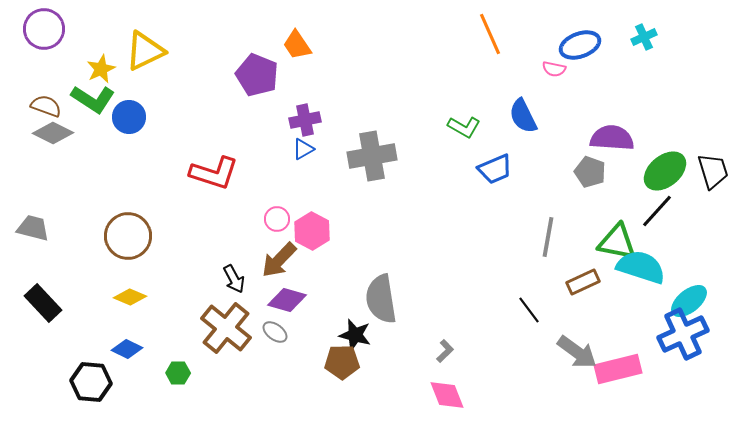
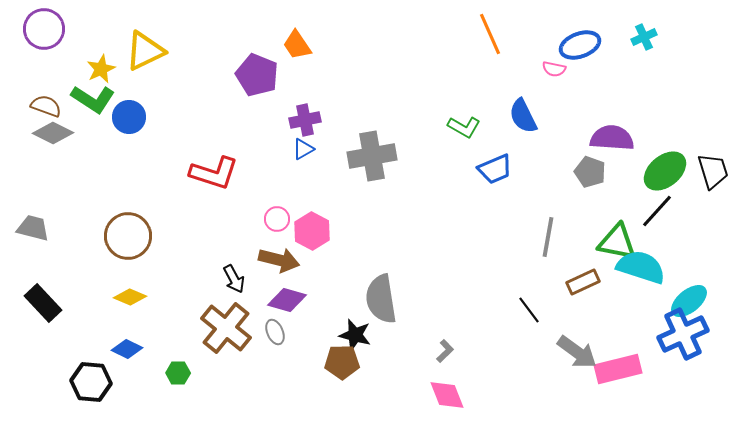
brown arrow at (279, 260): rotated 120 degrees counterclockwise
gray ellipse at (275, 332): rotated 30 degrees clockwise
